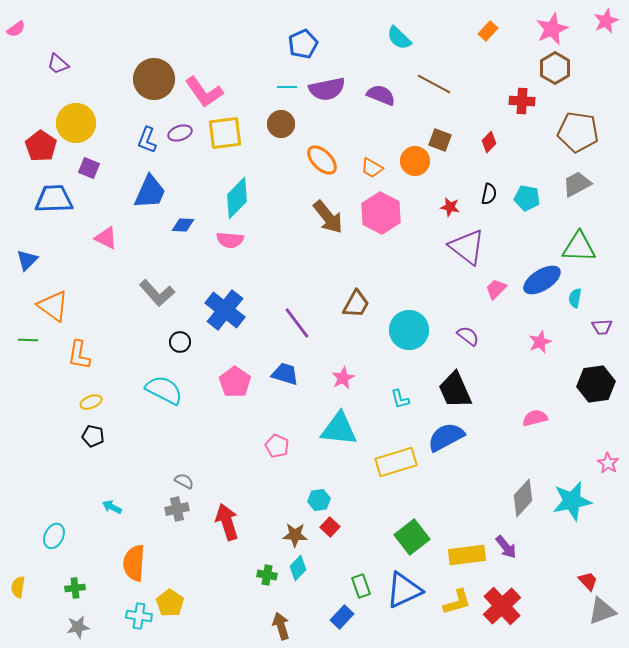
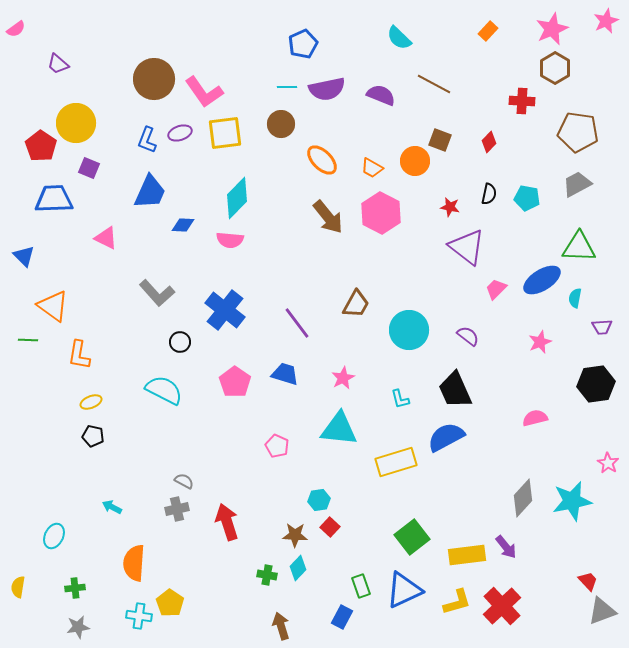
blue triangle at (27, 260): moved 3 px left, 4 px up; rotated 30 degrees counterclockwise
blue rectangle at (342, 617): rotated 15 degrees counterclockwise
